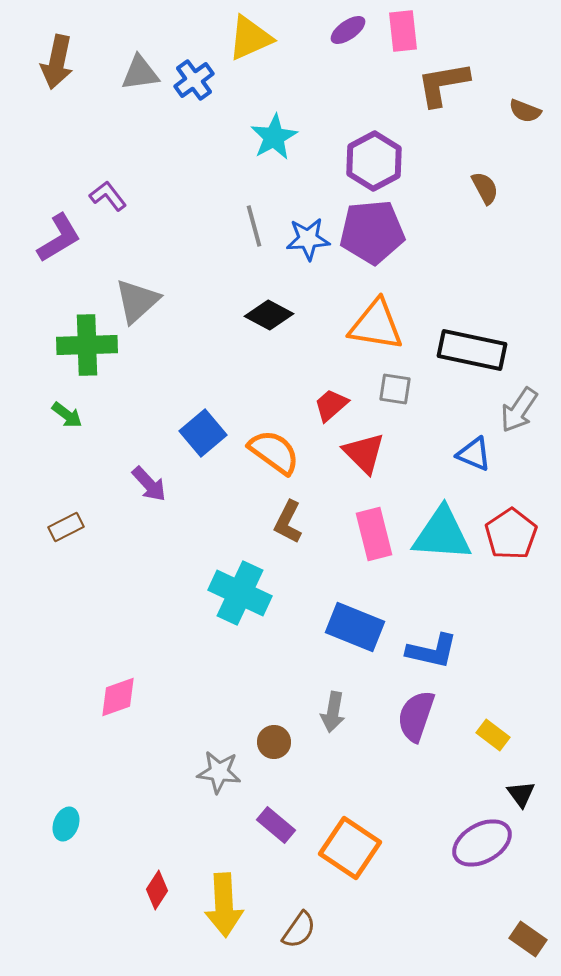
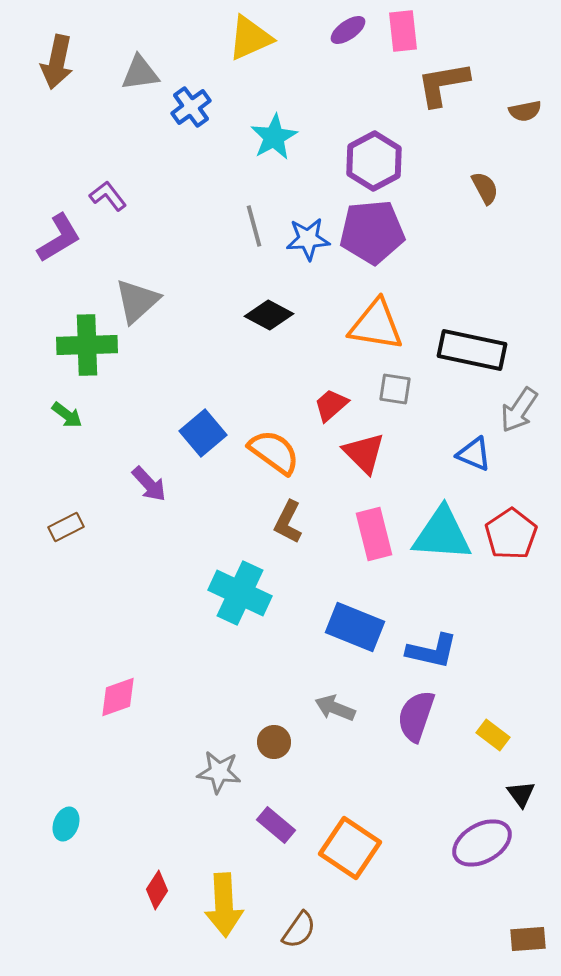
blue cross at (194, 80): moved 3 px left, 27 px down
brown semicircle at (525, 111): rotated 32 degrees counterclockwise
gray arrow at (333, 712): moved 2 px right, 4 px up; rotated 102 degrees clockwise
brown rectangle at (528, 939): rotated 39 degrees counterclockwise
